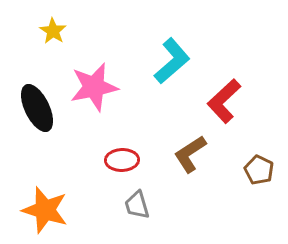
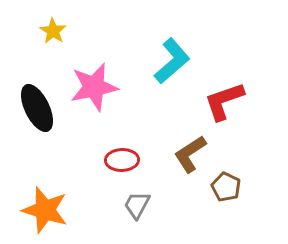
red L-shape: rotated 24 degrees clockwise
brown pentagon: moved 33 px left, 17 px down
gray trapezoid: rotated 44 degrees clockwise
